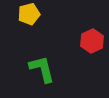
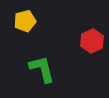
yellow pentagon: moved 4 px left, 7 px down
